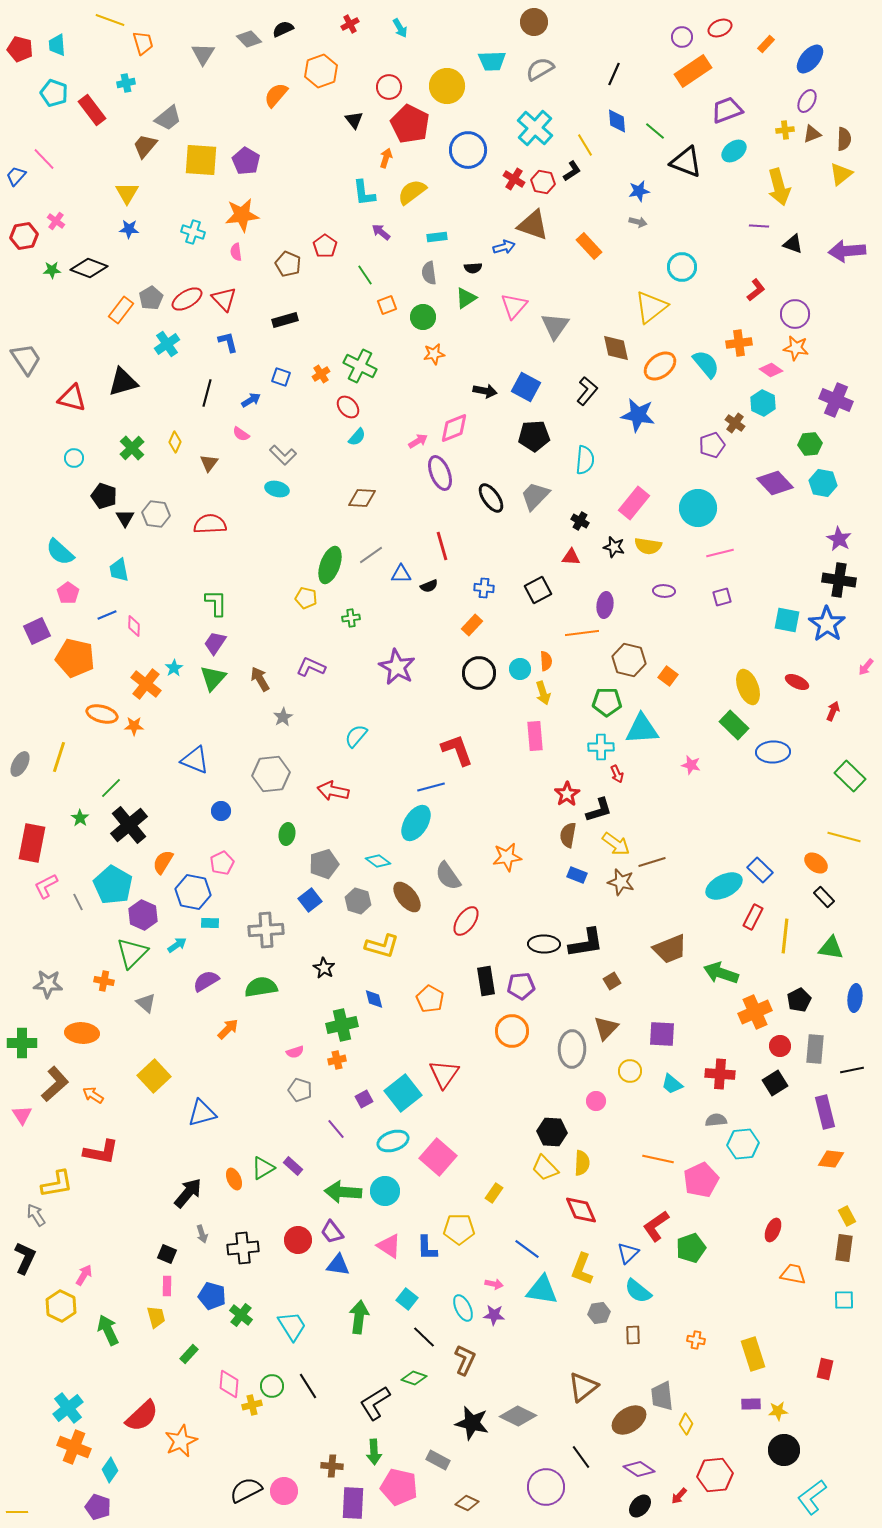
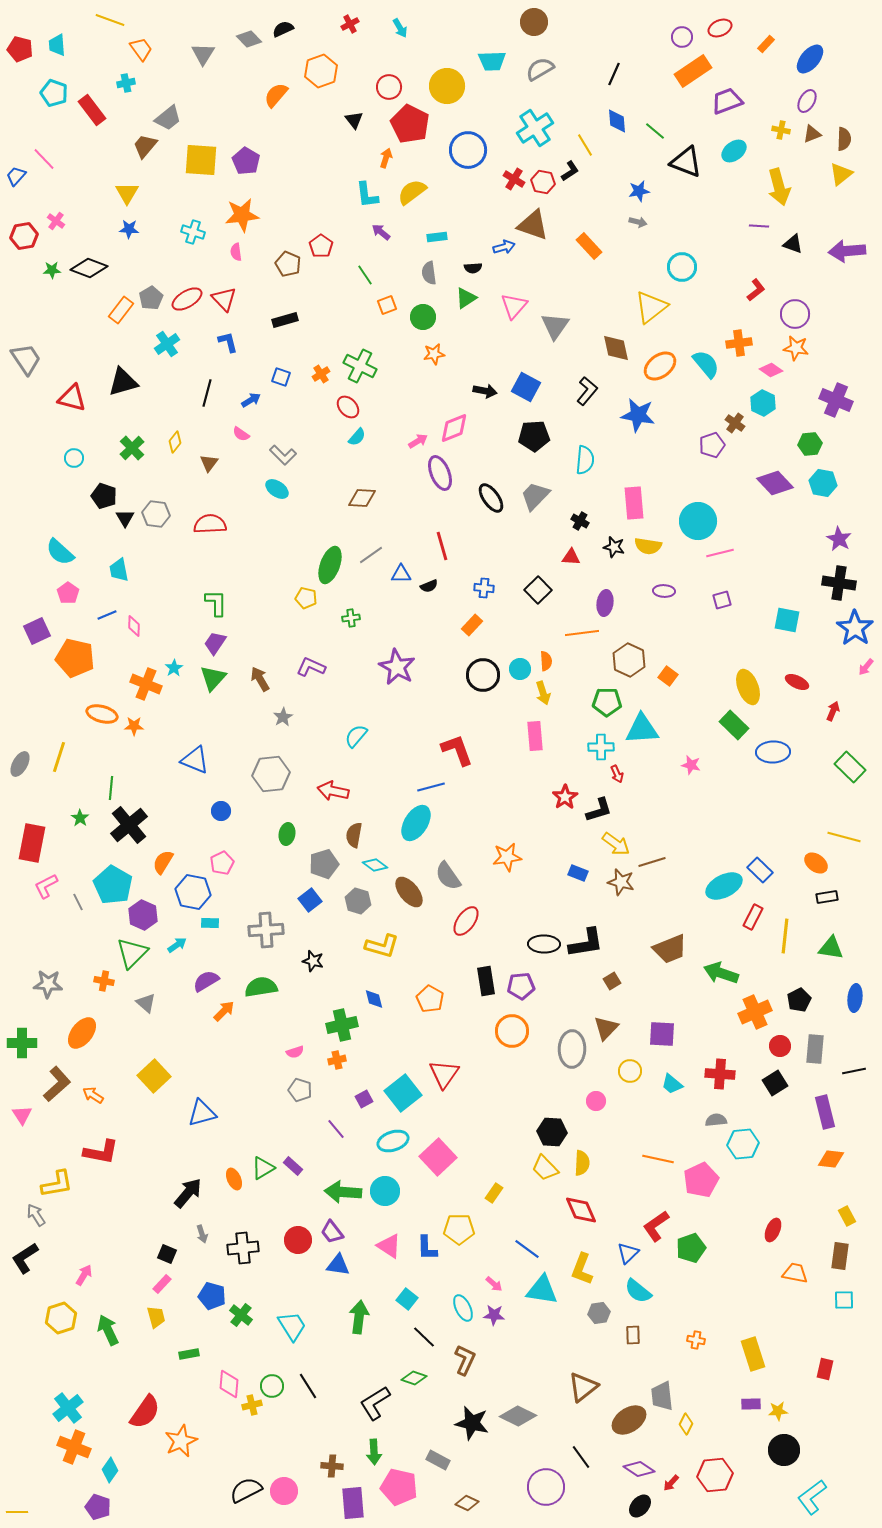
orange trapezoid at (143, 43): moved 2 px left, 6 px down; rotated 20 degrees counterclockwise
purple trapezoid at (727, 110): moved 9 px up
cyan cross at (535, 128): rotated 15 degrees clockwise
yellow cross at (785, 130): moved 4 px left; rotated 18 degrees clockwise
black L-shape at (572, 171): moved 2 px left
cyan L-shape at (364, 193): moved 3 px right, 2 px down
red pentagon at (325, 246): moved 4 px left
yellow diamond at (175, 442): rotated 15 degrees clockwise
cyan ellipse at (277, 489): rotated 20 degrees clockwise
pink rectangle at (634, 503): rotated 44 degrees counterclockwise
cyan circle at (698, 508): moved 13 px down
black cross at (839, 580): moved 3 px down
black square at (538, 590): rotated 16 degrees counterclockwise
purple square at (722, 597): moved 3 px down
purple ellipse at (605, 605): moved 2 px up
blue star at (827, 624): moved 28 px right, 4 px down
brown hexagon at (629, 660): rotated 12 degrees clockwise
black circle at (479, 673): moved 4 px right, 2 px down
orange cross at (146, 684): rotated 16 degrees counterclockwise
green rectangle at (850, 776): moved 9 px up
green line at (111, 788): rotated 40 degrees counterclockwise
red star at (567, 794): moved 2 px left, 3 px down
brown semicircle at (568, 835): moved 214 px left
cyan diamond at (378, 861): moved 3 px left, 4 px down
blue rectangle at (577, 875): moved 1 px right, 2 px up
brown ellipse at (407, 897): moved 2 px right, 5 px up
black rectangle at (824, 897): moved 3 px right; rotated 55 degrees counterclockwise
black star at (324, 968): moved 11 px left, 7 px up; rotated 15 degrees counterclockwise
orange arrow at (228, 1029): moved 4 px left, 18 px up
orange ellipse at (82, 1033): rotated 56 degrees counterclockwise
black line at (852, 1070): moved 2 px right, 1 px down
brown L-shape at (55, 1084): moved 2 px right
pink square at (438, 1157): rotated 6 degrees clockwise
brown rectangle at (844, 1248): moved 4 px left, 8 px down
black L-shape at (25, 1258): rotated 148 degrees counterclockwise
orange trapezoid at (793, 1274): moved 2 px right, 1 px up
pink arrow at (494, 1284): rotated 30 degrees clockwise
pink rectangle at (167, 1286): moved 5 px left, 2 px up; rotated 42 degrees clockwise
yellow hexagon at (61, 1306): moved 12 px down; rotated 16 degrees clockwise
green rectangle at (189, 1354): rotated 36 degrees clockwise
red semicircle at (142, 1416): moved 3 px right, 4 px up; rotated 12 degrees counterclockwise
red arrow at (679, 1496): moved 8 px left, 13 px up
purple rectangle at (353, 1503): rotated 8 degrees counterclockwise
